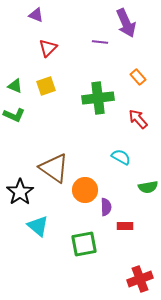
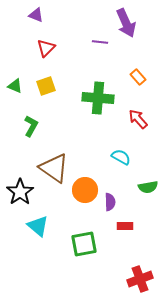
red triangle: moved 2 px left
green cross: rotated 12 degrees clockwise
green L-shape: moved 17 px right, 11 px down; rotated 85 degrees counterclockwise
purple semicircle: moved 4 px right, 5 px up
